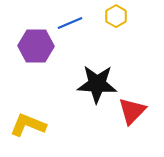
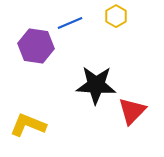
purple hexagon: rotated 8 degrees clockwise
black star: moved 1 px left, 1 px down
